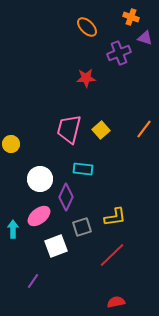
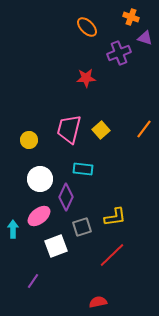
yellow circle: moved 18 px right, 4 px up
red semicircle: moved 18 px left
